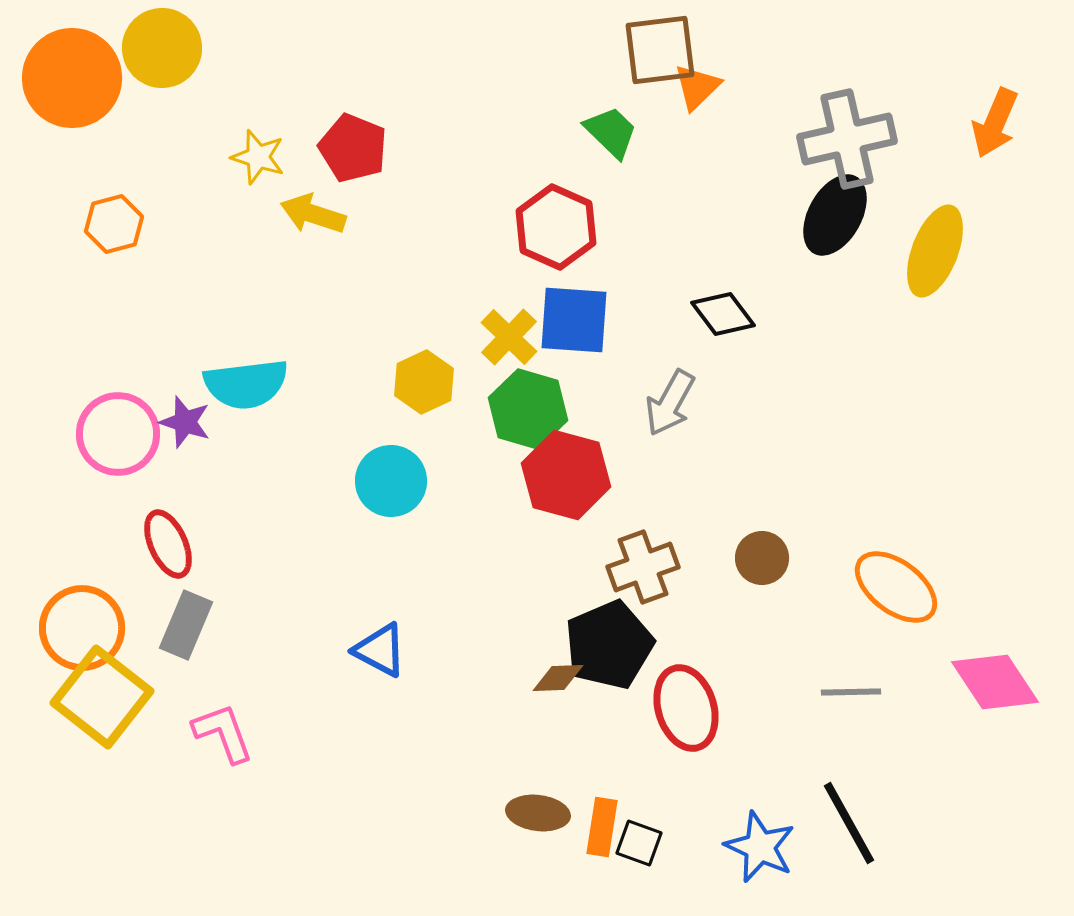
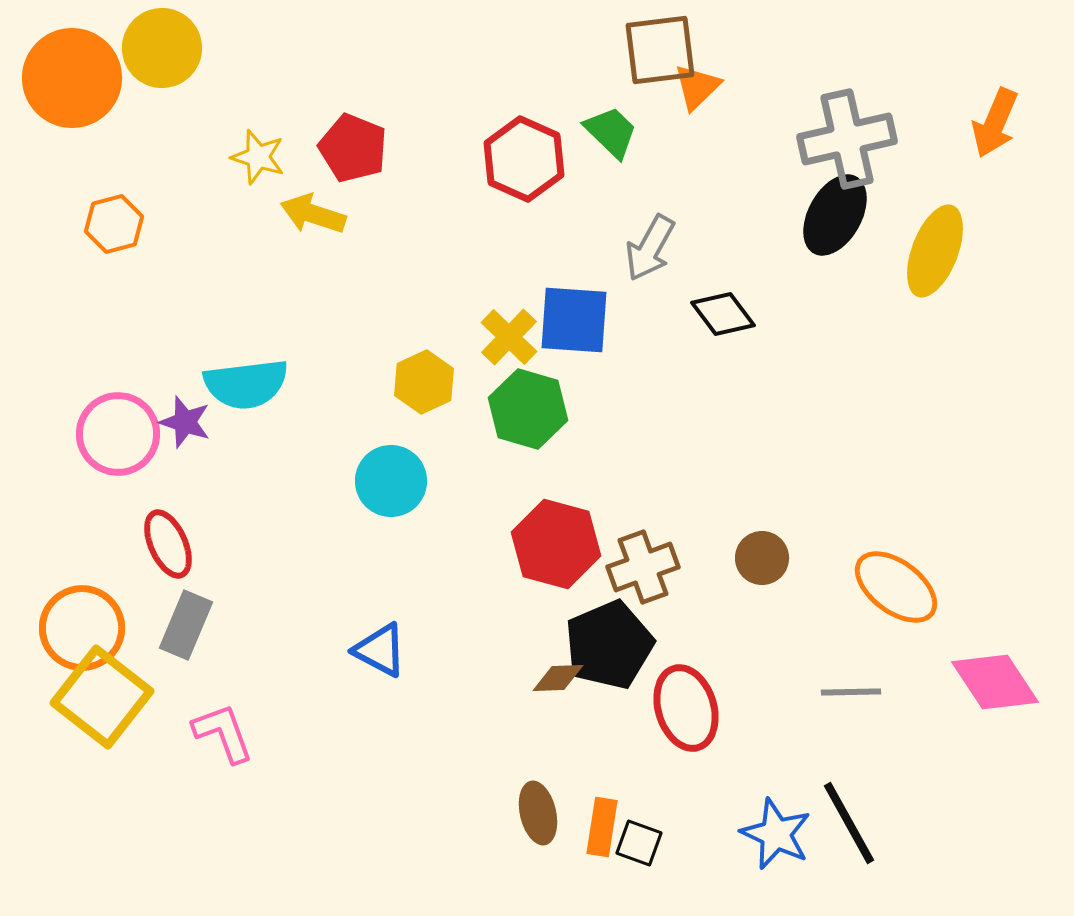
red hexagon at (556, 227): moved 32 px left, 68 px up
gray arrow at (670, 403): moved 20 px left, 155 px up
red hexagon at (566, 475): moved 10 px left, 69 px down
brown ellipse at (538, 813): rotated 70 degrees clockwise
blue star at (760, 847): moved 16 px right, 13 px up
